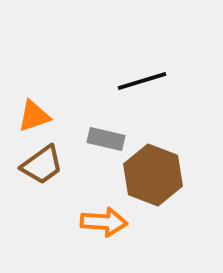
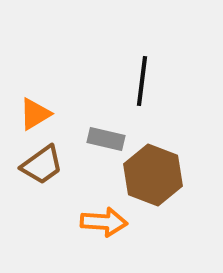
black line: rotated 66 degrees counterclockwise
orange triangle: moved 1 px right, 2 px up; rotated 12 degrees counterclockwise
